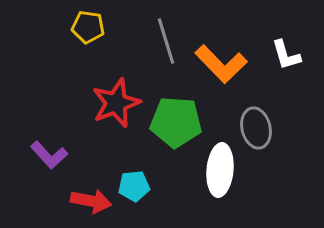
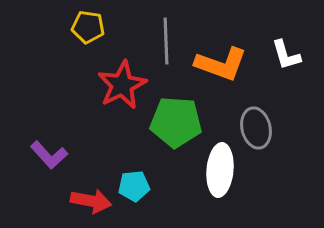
gray line: rotated 15 degrees clockwise
orange L-shape: rotated 26 degrees counterclockwise
red star: moved 6 px right, 18 px up; rotated 6 degrees counterclockwise
